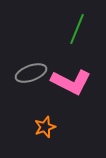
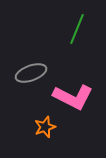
pink L-shape: moved 2 px right, 15 px down
